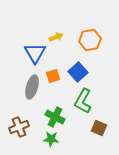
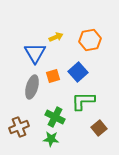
green L-shape: rotated 60 degrees clockwise
brown square: rotated 28 degrees clockwise
